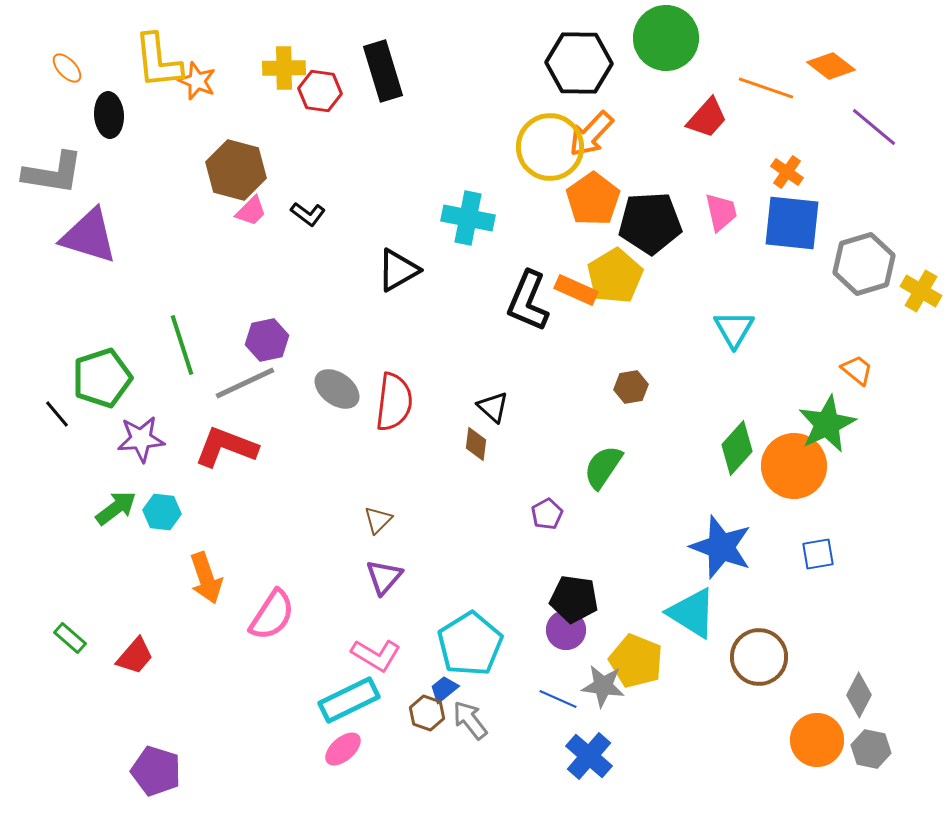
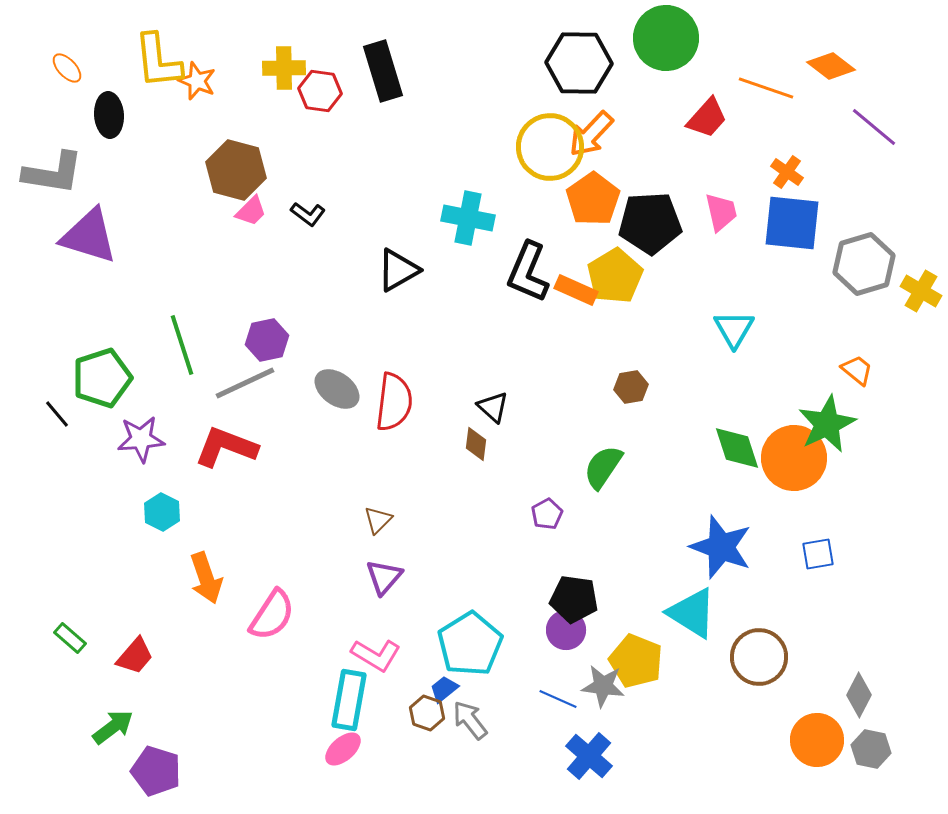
black L-shape at (528, 301): moved 29 px up
green diamond at (737, 448): rotated 60 degrees counterclockwise
orange circle at (794, 466): moved 8 px up
green arrow at (116, 508): moved 3 px left, 219 px down
cyan hexagon at (162, 512): rotated 21 degrees clockwise
cyan rectangle at (349, 700): rotated 54 degrees counterclockwise
